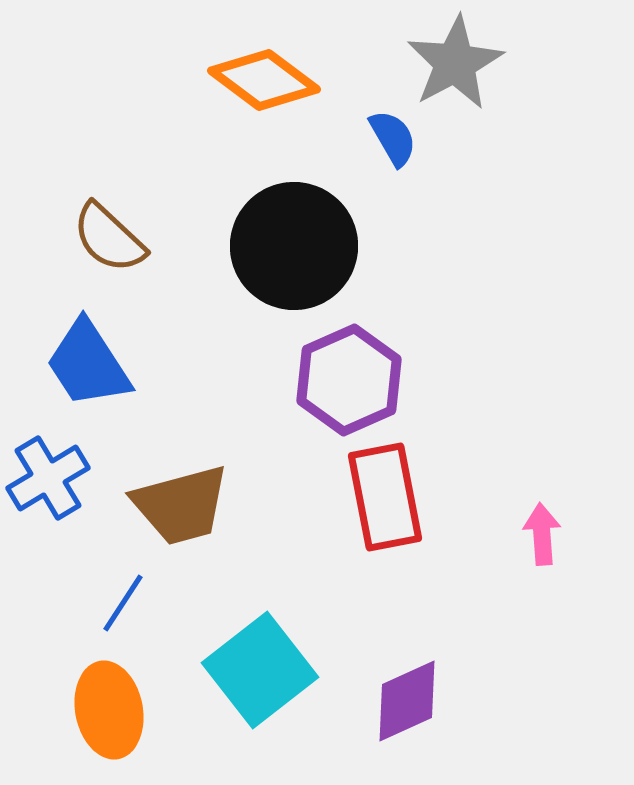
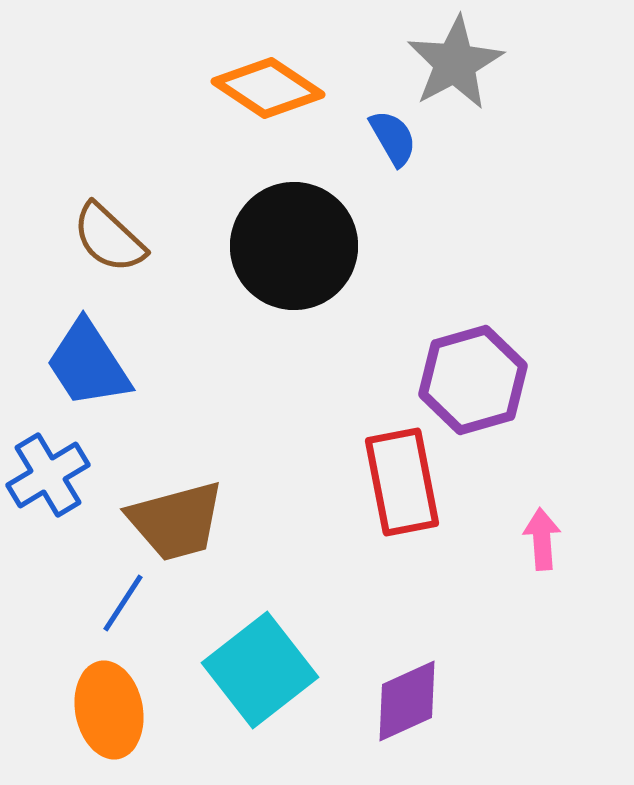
orange diamond: moved 4 px right, 8 px down; rotated 3 degrees counterclockwise
purple hexagon: moved 124 px right; rotated 8 degrees clockwise
blue cross: moved 3 px up
red rectangle: moved 17 px right, 15 px up
brown trapezoid: moved 5 px left, 16 px down
pink arrow: moved 5 px down
